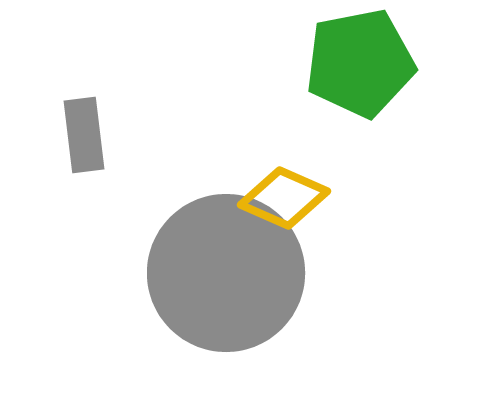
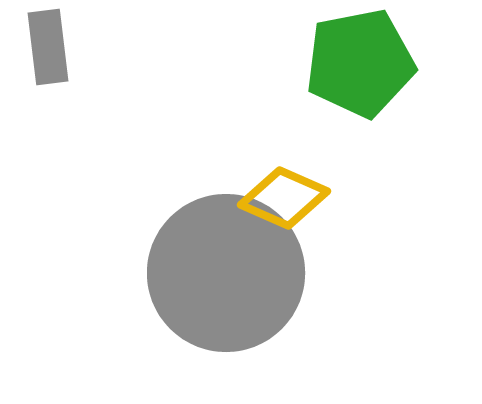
gray rectangle: moved 36 px left, 88 px up
